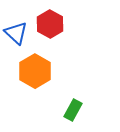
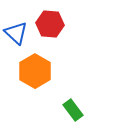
red hexagon: rotated 24 degrees counterclockwise
green rectangle: rotated 65 degrees counterclockwise
